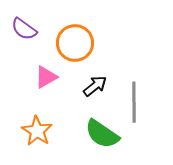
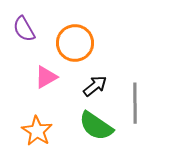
purple semicircle: rotated 24 degrees clockwise
gray line: moved 1 px right, 1 px down
green semicircle: moved 6 px left, 8 px up
